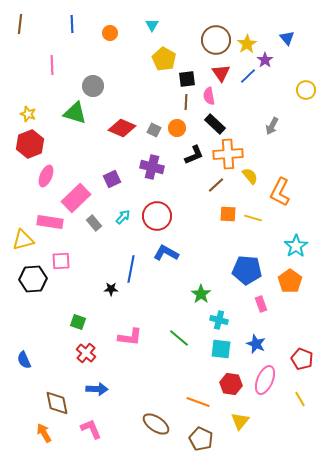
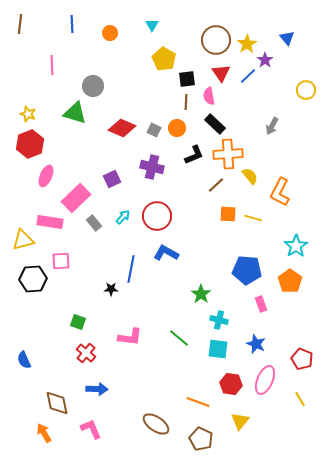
cyan square at (221, 349): moved 3 px left
